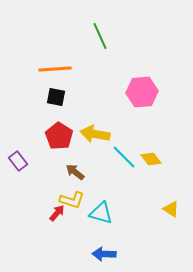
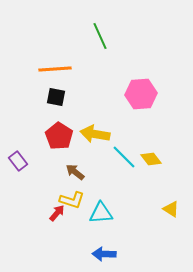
pink hexagon: moved 1 px left, 2 px down
cyan triangle: rotated 20 degrees counterclockwise
